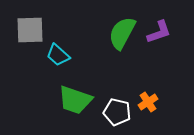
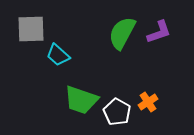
gray square: moved 1 px right, 1 px up
green trapezoid: moved 6 px right
white pentagon: rotated 16 degrees clockwise
